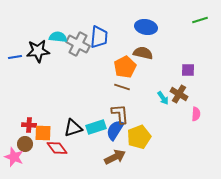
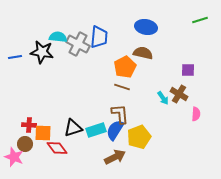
black star: moved 4 px right, 1 px down; rotated 15 degrees clockwise
cyan rectangle: moved 3 px down
